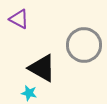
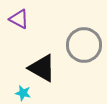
cyan star: moved 6 px left
